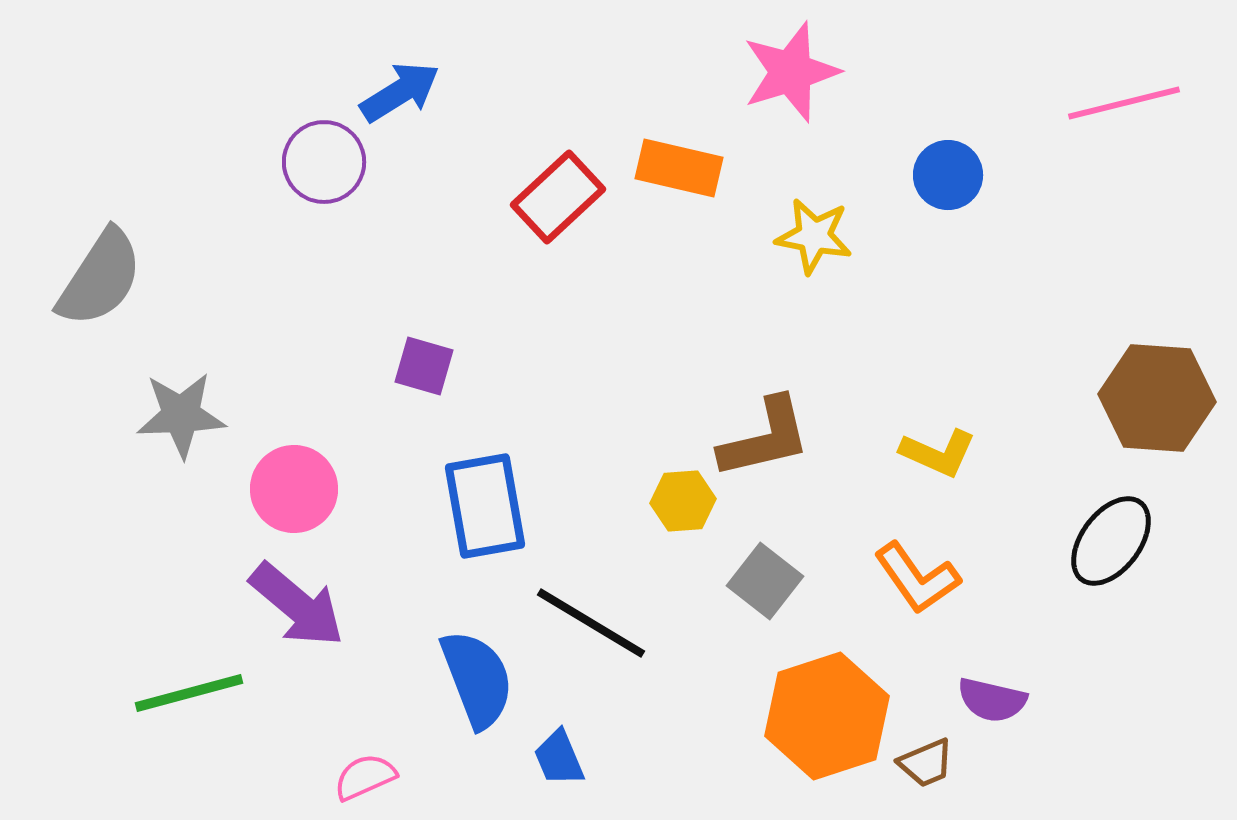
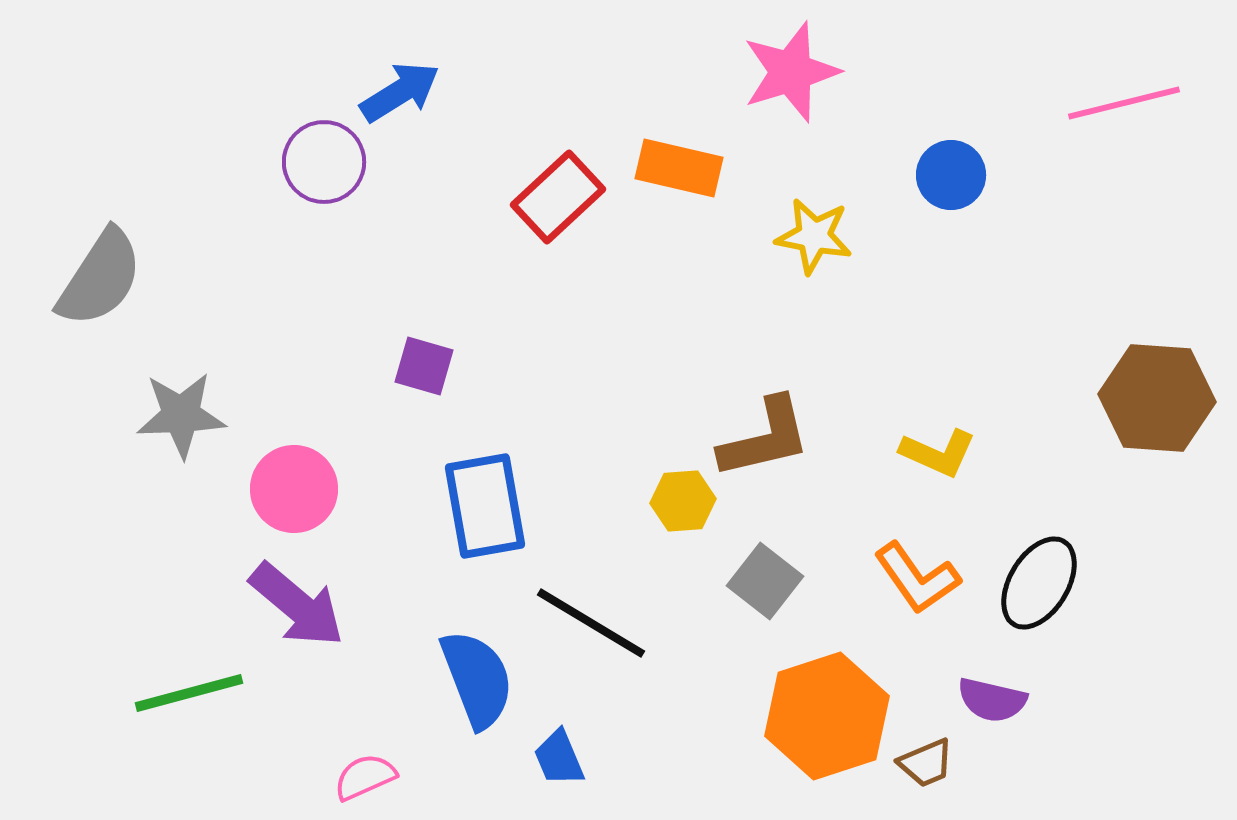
blue circle: moved 3 px right
black ellipse: moved 72 px left, 42 px down; rotated 6 degrees counterclockwise
